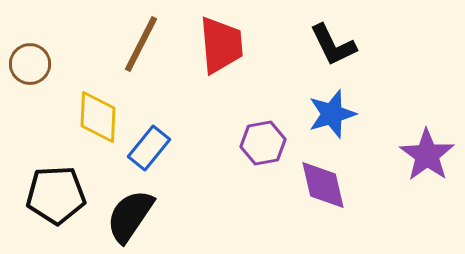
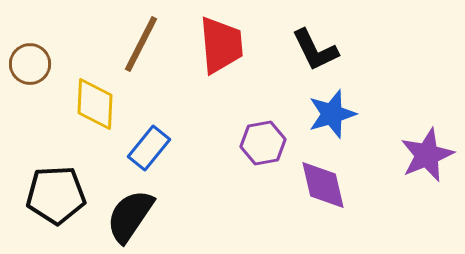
black L-shape: moved 18 px left, 5 px down
yellow diamond: moved 3 px left, 13 px up
purple star: rotated 14 degrees clockwise
